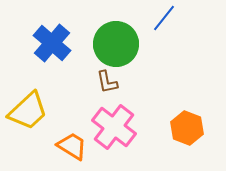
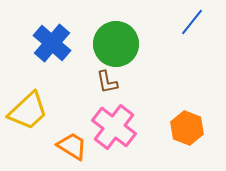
blue line: moved 28 px right, 4 px down
